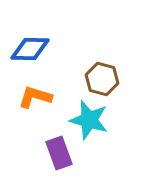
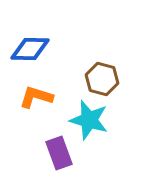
orange L-shape: moved 1 px right
